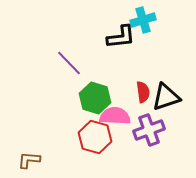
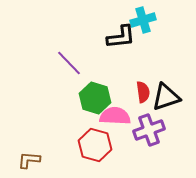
red hexagon: moved 8 px down
